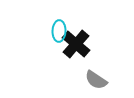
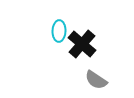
black cross: moved 6 px right
